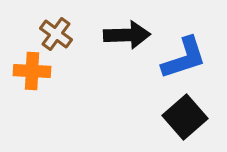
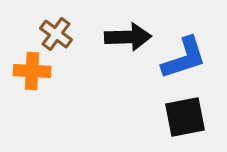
black arrow: moved 1 px right, 2 px down
black square: rotated 30 degrees clockwise
